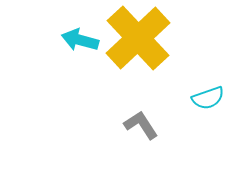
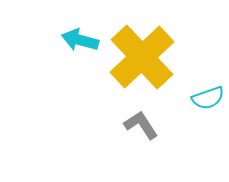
yellow cross: moved 4 px right, 19 px down
